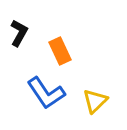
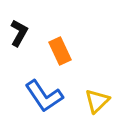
blue L-shape: moved 2 px left, 3 px down
yellow triangle: moved 2 px right
